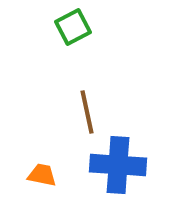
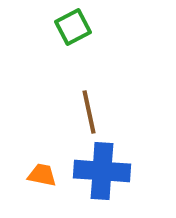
brown line: moved 2 px right
blue cross: moved 16 px left, 6 px down
